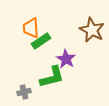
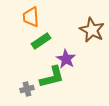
orange trapezoid: moved 11 px up
gray cross: moved 3 px right, 3 px up
